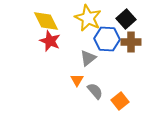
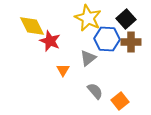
yellow diamond: moved 14 px left, 5 px down
orange triangle: moved 14 px left, 10 px up
